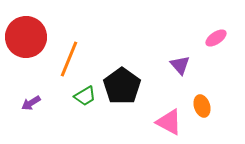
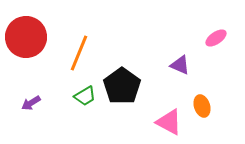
orange line: moved 10 px right, 6 px up
purple triangle: rotated 25 degrees counterclockwise
